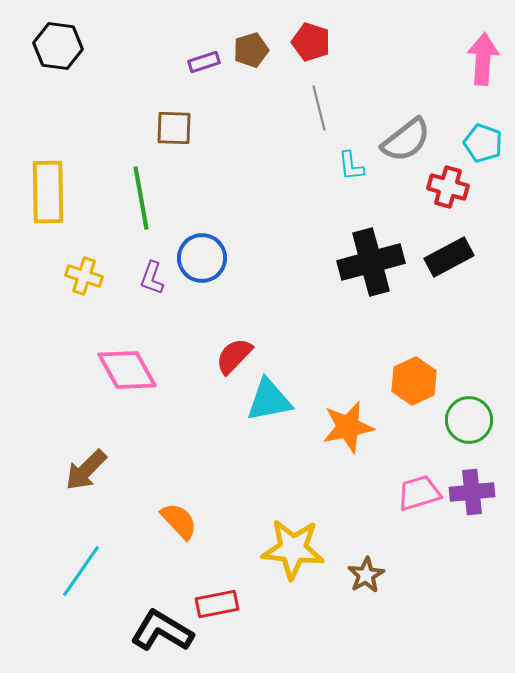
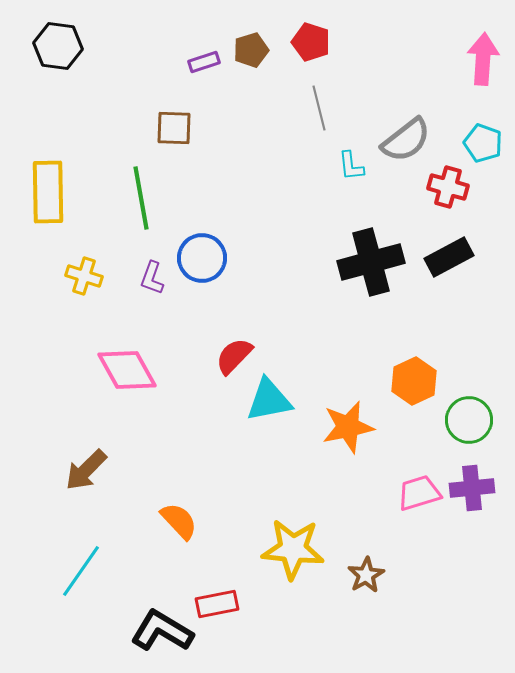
purple cross: moved 4 px up
